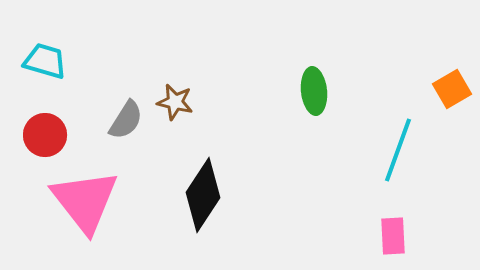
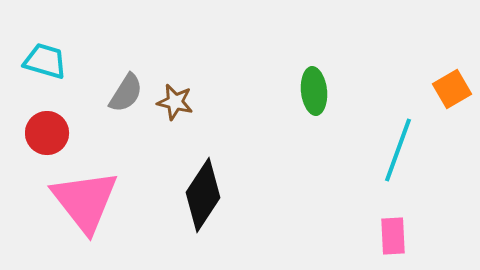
gray semicircle: moved 27 px up
red circle: moved 2 px right, 2 px up
